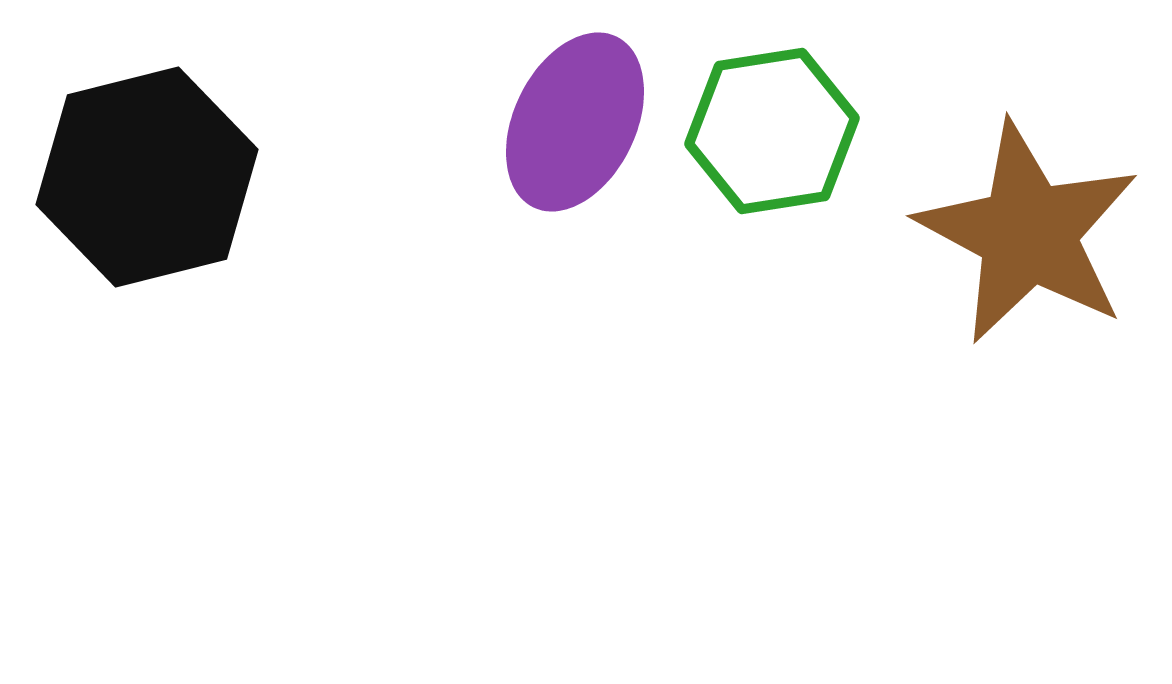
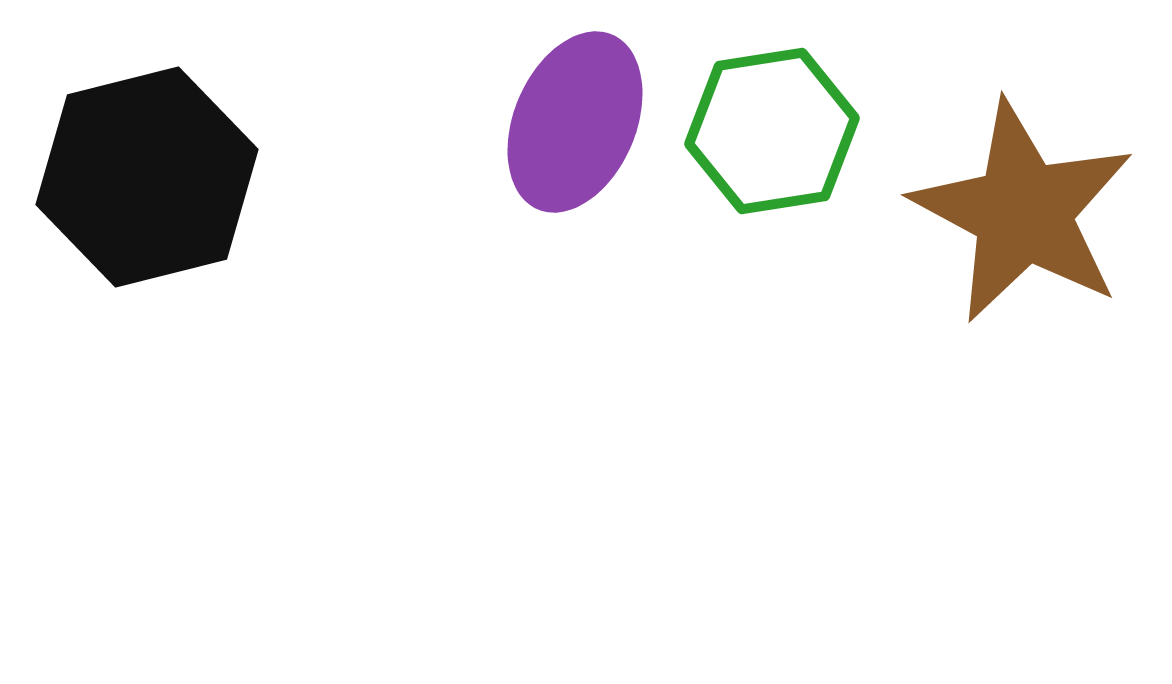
purple ellipse: rotated 3 degrees counterclockwise
brown star: moved 5 px left, 21 px up
